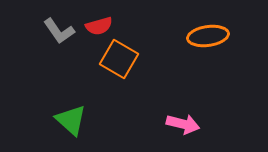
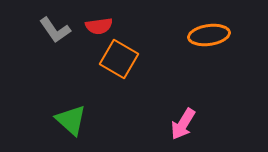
red semicircle: rotated 8 degrees clockwise
gray L-shape: moved 4 px left, 1 px up
orange ellipse: moved 1 px right, 1 px up
pink arrow: rotated 108 degrees clockwise
